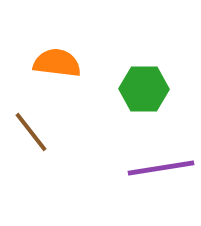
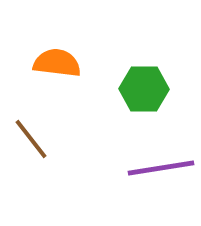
brown line: moved 7 px down
